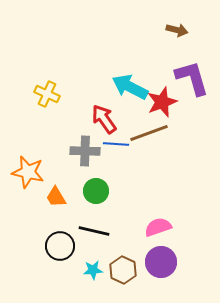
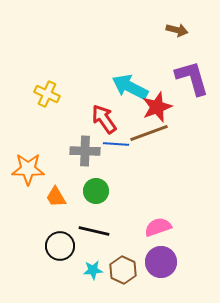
red star: moved 5 px left, 5 px down
orange star: moved 3 px up; rotated 12 degrees counterclockwise
